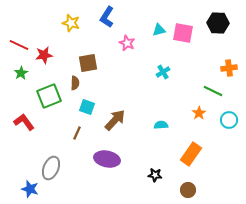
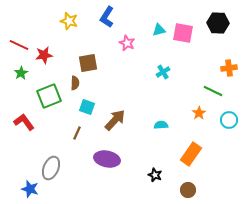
yellow star: moved 2 px left, 2 px up
black star: rotated 16 degrees clockwise
